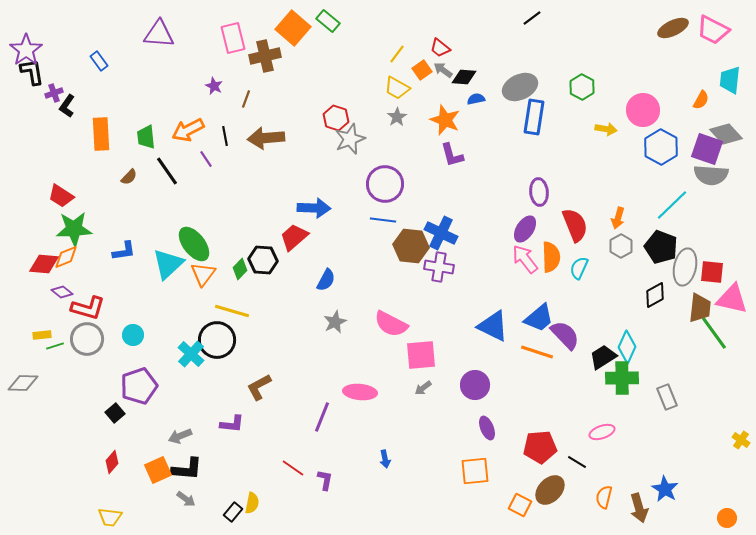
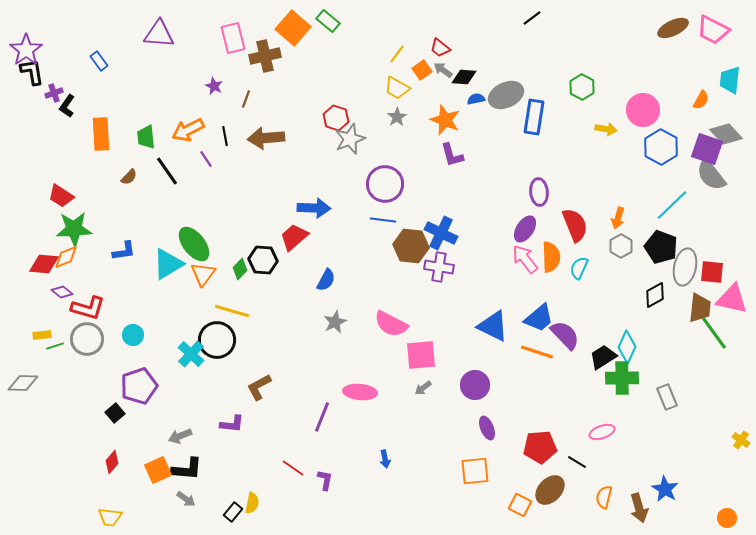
gray ellipse at (520, 87): moved 14 px left, 8 px down
gray semicircle at (711, 175): rotated 48 degrees clockwise
cyan triangle at (168, 264): rotated 12 degrees clockwise
